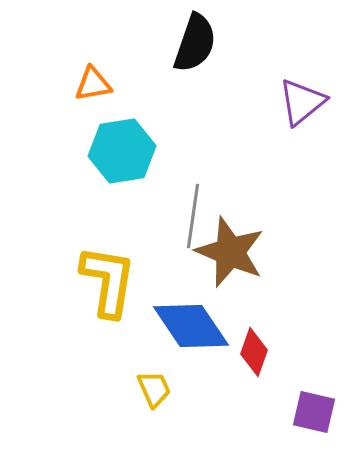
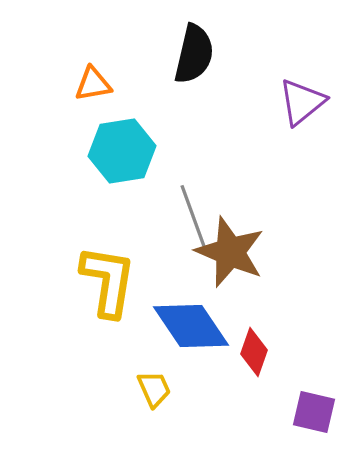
black semicircle: moved 1 px left, 11 px down; rotated 6 degrees counterclockwise
gray line: rotated 28 degrees counterclockwise
